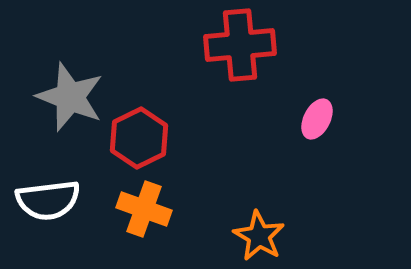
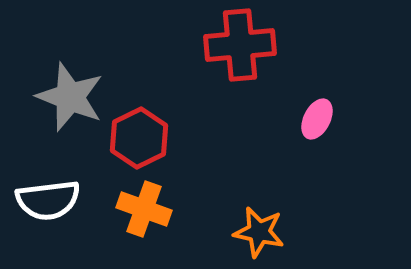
orange star: moved 4 px up; rotated 18 degrees counterclockwise
